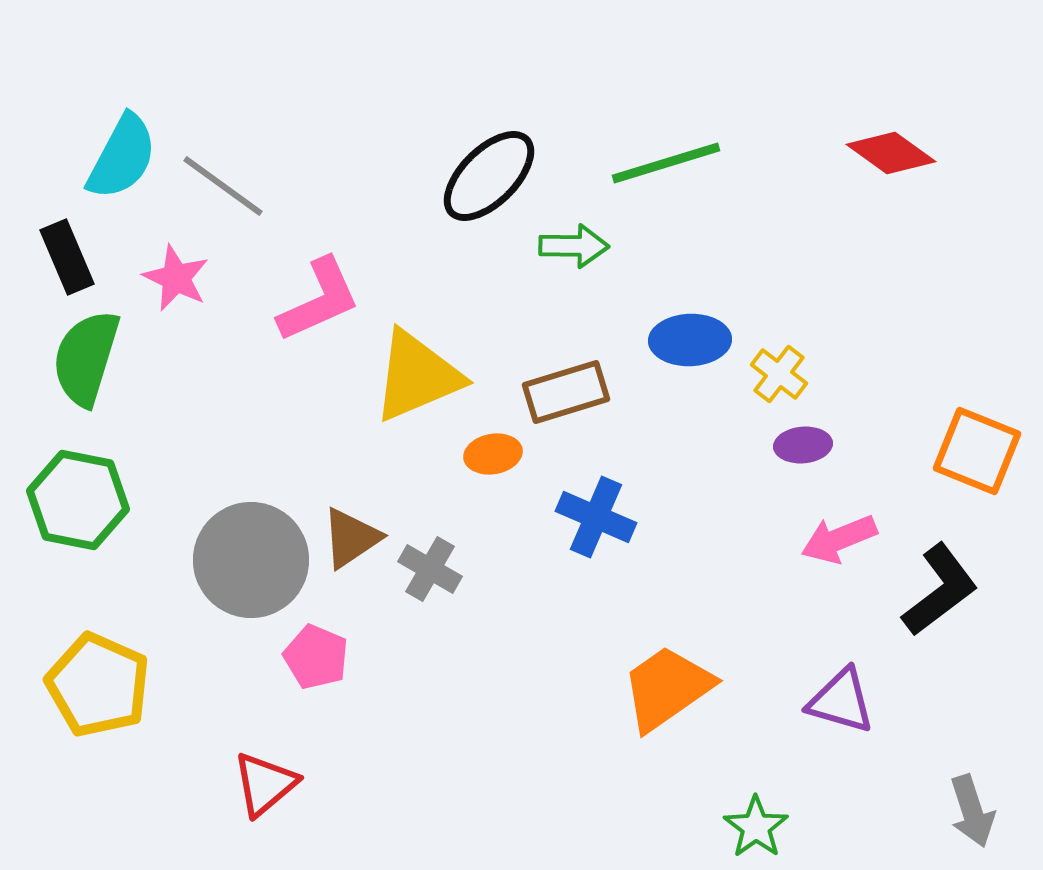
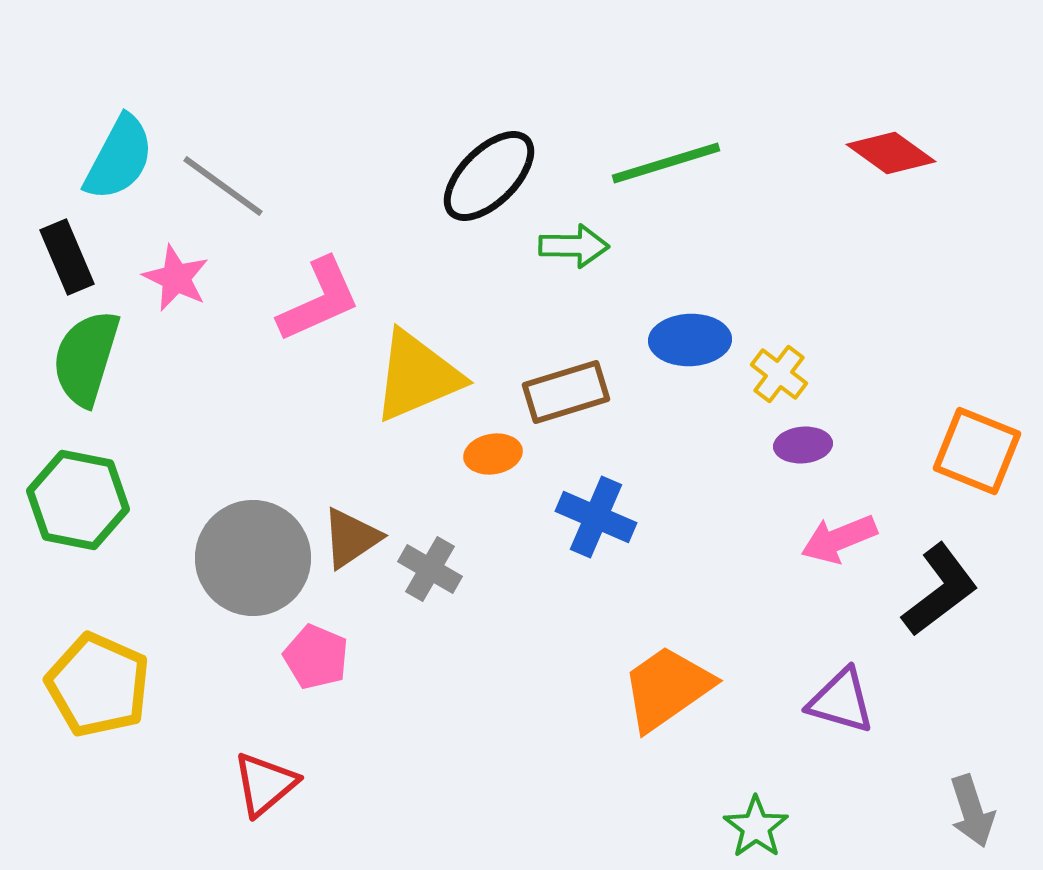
cyan semicircle: moved 3 px left, 1 px down
gray circle: moved 2 px right, 2 px up
